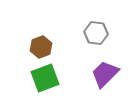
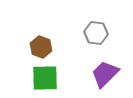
brown hexagon: rotated 20 degrees counterclockwise
green square: rotated 20 degrees clockwise
